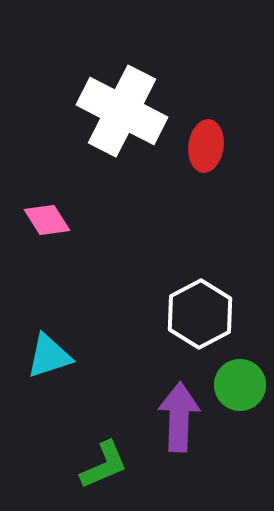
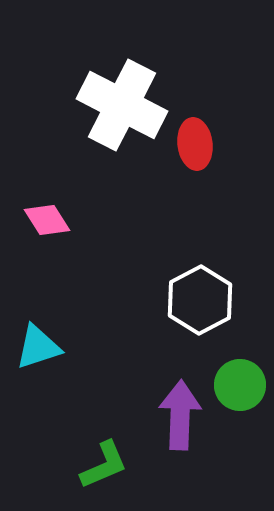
white cross: moved 6 px up
red ellipse: moved 11 px left, 2 px up; rotated 15 degrees counterclockwise
white hexagon: moved 14 px up
cyan triangle: moved 11 px left, 9 px up
purple arrow: moved 1 px right, 2 px up
